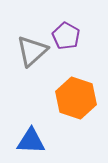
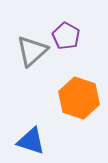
orange hexagon: moved 3 px right
blue triangle: rotated 16 degrees clockwise
